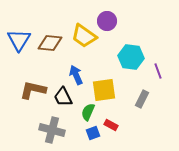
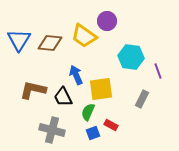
yellow square: moved 3 px left, 1 px up
